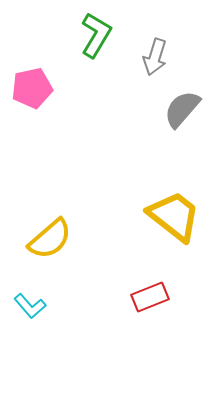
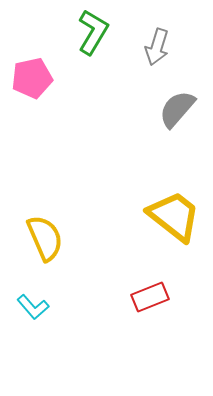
green L-shape: moved 3 px left, 3 px up
gray arrow: moved 2 px right, 10 px up
pink pentagon: moved 10 px up
gray semicircle: moved 5 px left
yellow semicircle: moved 5 px left, 1 px up; rotated 72 degrees counterclockwise
cyan L-shape: moved 3 px right, 1 px down
